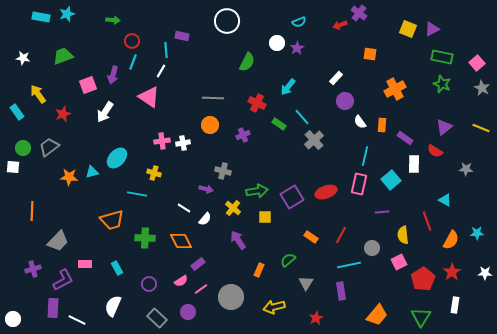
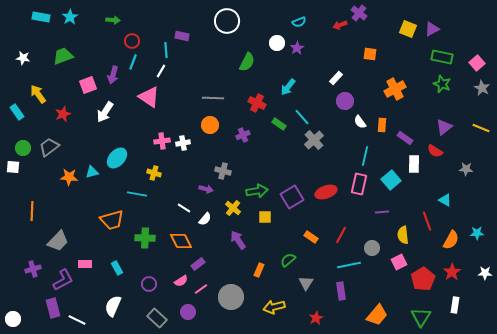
cyan star at (67, 14): moved 3 px right, 3 px down; rotated 14 degrees counterclockwise
purple rectangle at (53, 308): rotated 18 degrees counterclockwise
